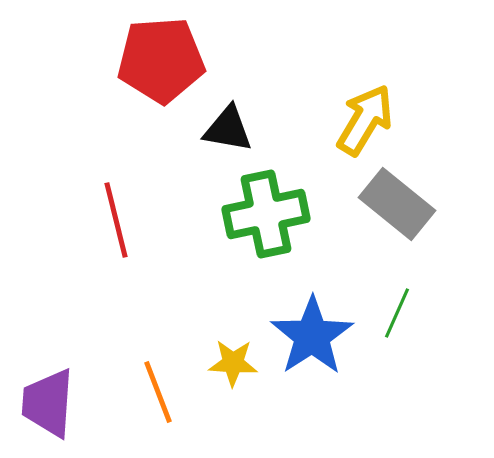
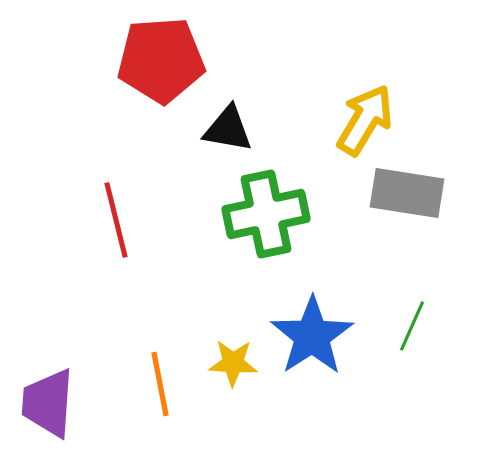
gray rectangle: moved 10 px right, 11 px up; rotated 30 degrees counterclockwise
green line: moved 15 px right, 13 px down
orange line: moved 2 px right, 8 px up; rotated 10 degrees clockwise
